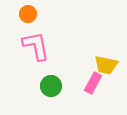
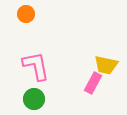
orange circle: moved 2 px left
pink L-shape: moved 20 px down
green circle: moved 17 px left, 13 px down
